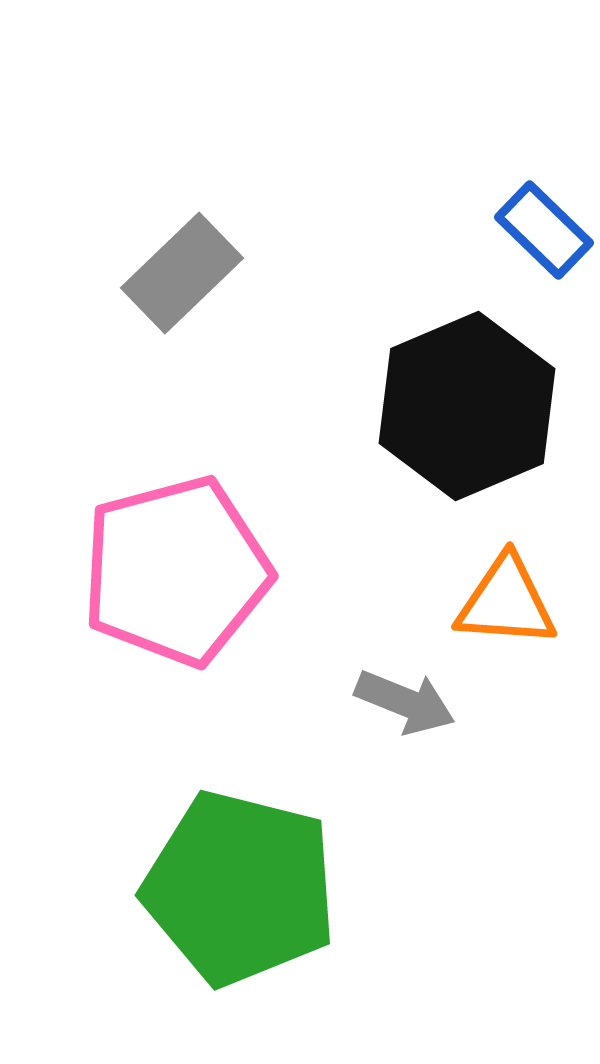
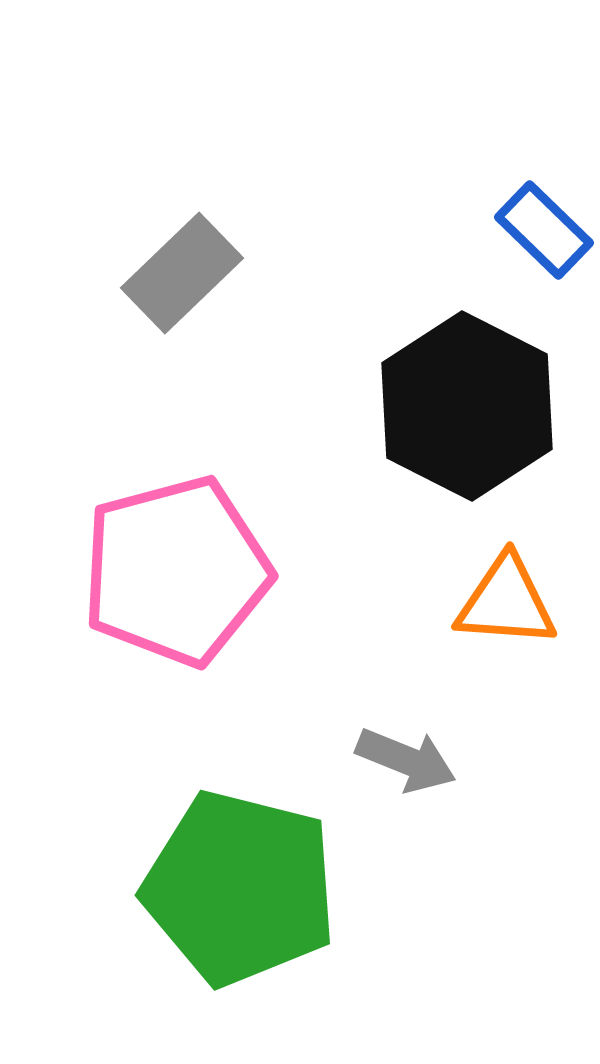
black hexagon: rotated 10 degrees counterclockwise
gray arrow: moved 1 px right, 58 px down
